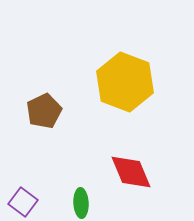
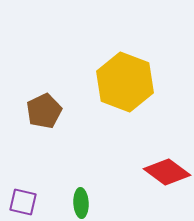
red diamond: moved 36 px right; rotated 30 degrees counterclockwise
purple square: rotated 24 degrees counterclockwise
